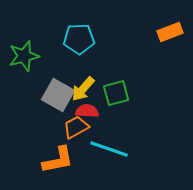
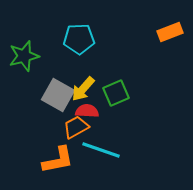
green square: rotated 8 degrees counterclockwise
cyan line: moved 8 px left, 1 px down
